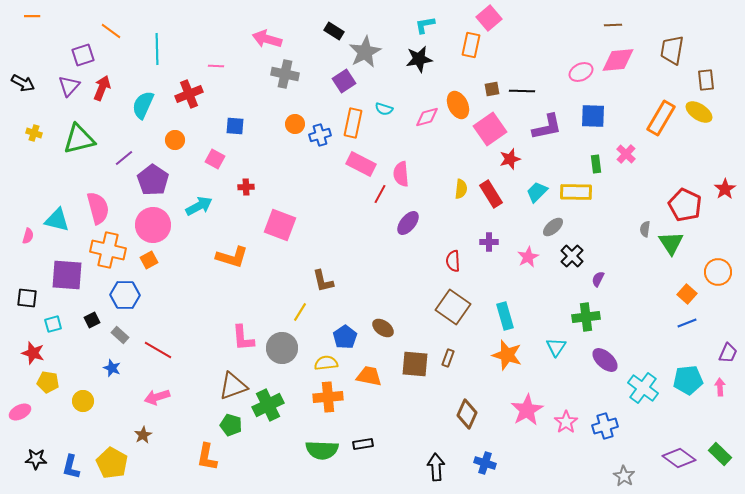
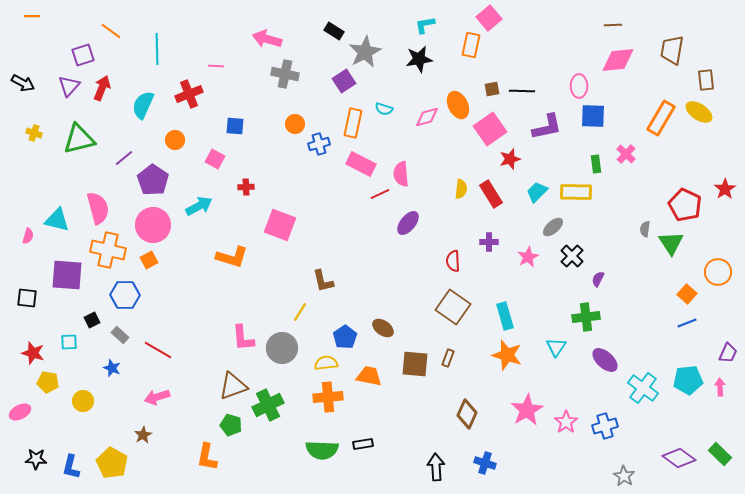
pink ellipse at (581, 72): moved 2 px left, 14 px down; rotated 65 degrees counterclockwise
blue cross at (320, 135): moved 1 px left, 9 px down
red line at (380, 194): rotated 36 degrees clockwise
cyan square at (53, 324): moved 16 px right, 18 px down; rotated 12 degrees clockwise
